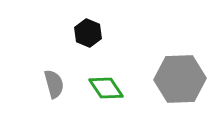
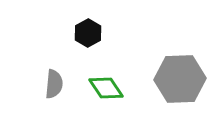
black hexagon: rotated 8 degrees clockwise
gray semicircle: rotated 20 degrees clockwise
